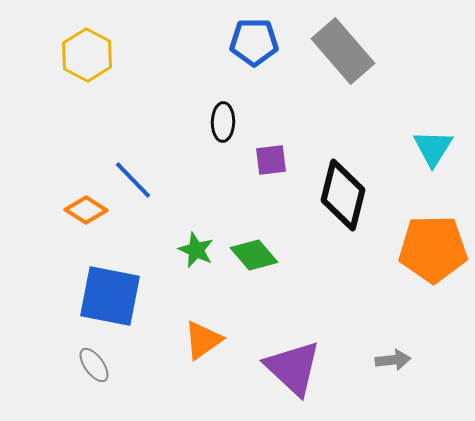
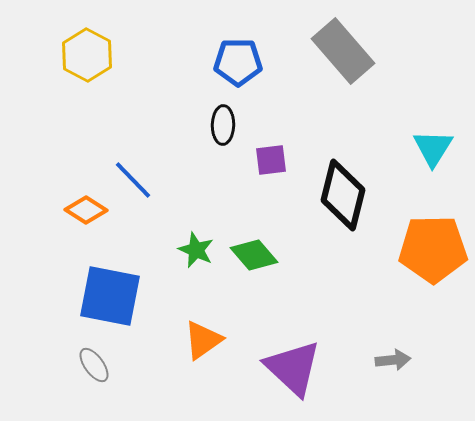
blue pentagon: moved 16 px left, 20 px down
black ellipse: moved 3 px down
